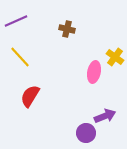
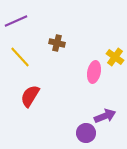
brown cross: moved 10 px left, 14 px down
